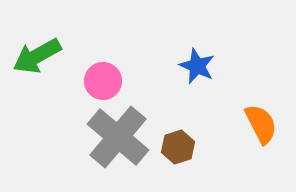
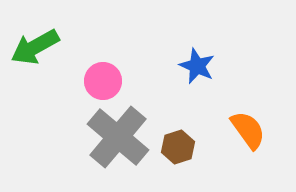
green arrow: moved 2 px left, 9 px up
orange semicircle: moved 13 px left, 6 px down; rotated 9 degrees counterclockwise
